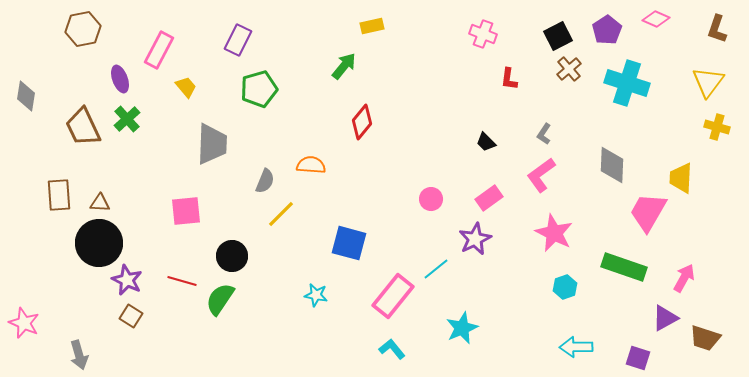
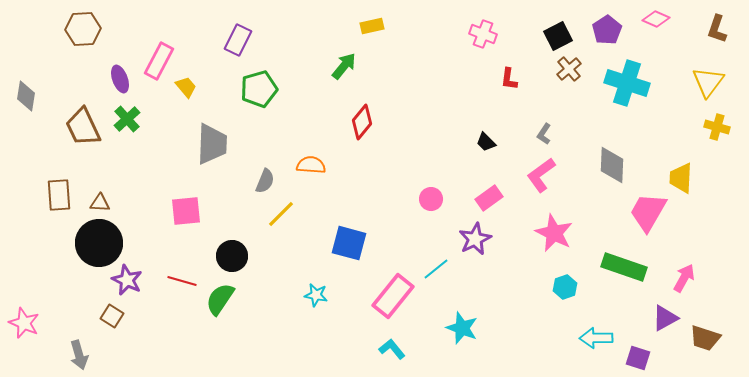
brown hexagon at (83, 29): rotated 8 degrees clockwise
pink rectangle at (159, 50): moved 11 px down
brown square at (131, 316): moved 19 px left
cyan star at (462, 328): rotated 28 degrees counterclockwise
cyan arrow at (576, 347): moved 20 px right, 9 px up
